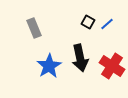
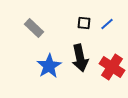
black square: moved 4 px left, 1 px down; rotated 24 degrees counterclockwise
gray rectangle: rotated 24 degrees counterclockwise
red cross: moved 1 px down
